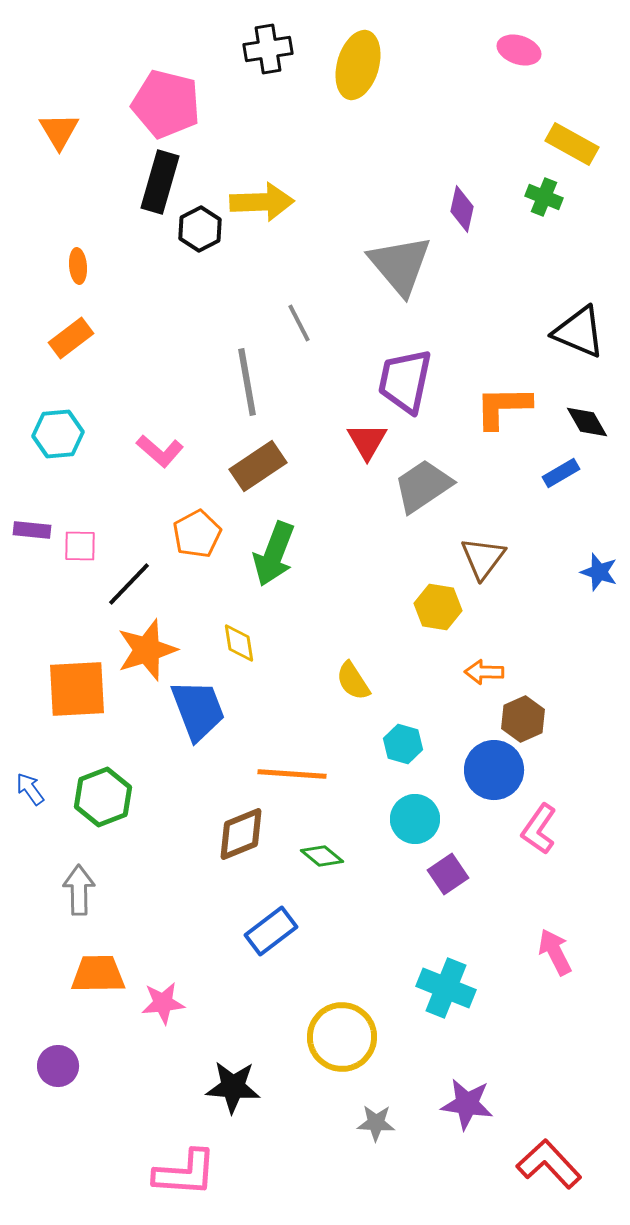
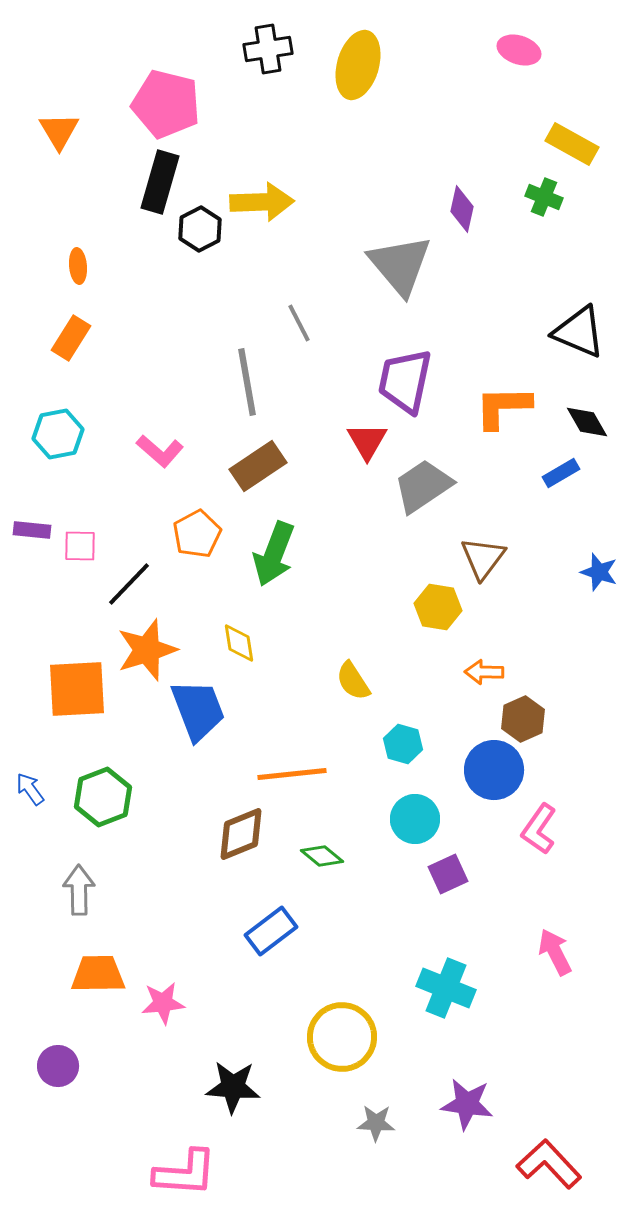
orange rectangle at (71, 338): rotated 21 degrees counterclockwise
cyan hexagon at (58, 434): rotated 6 degrees counterclockwise
orange line at (292, 774): rotated 10 degrees counterclockwise
purple square at (448, 874): rotated 9 degrees clockwise
